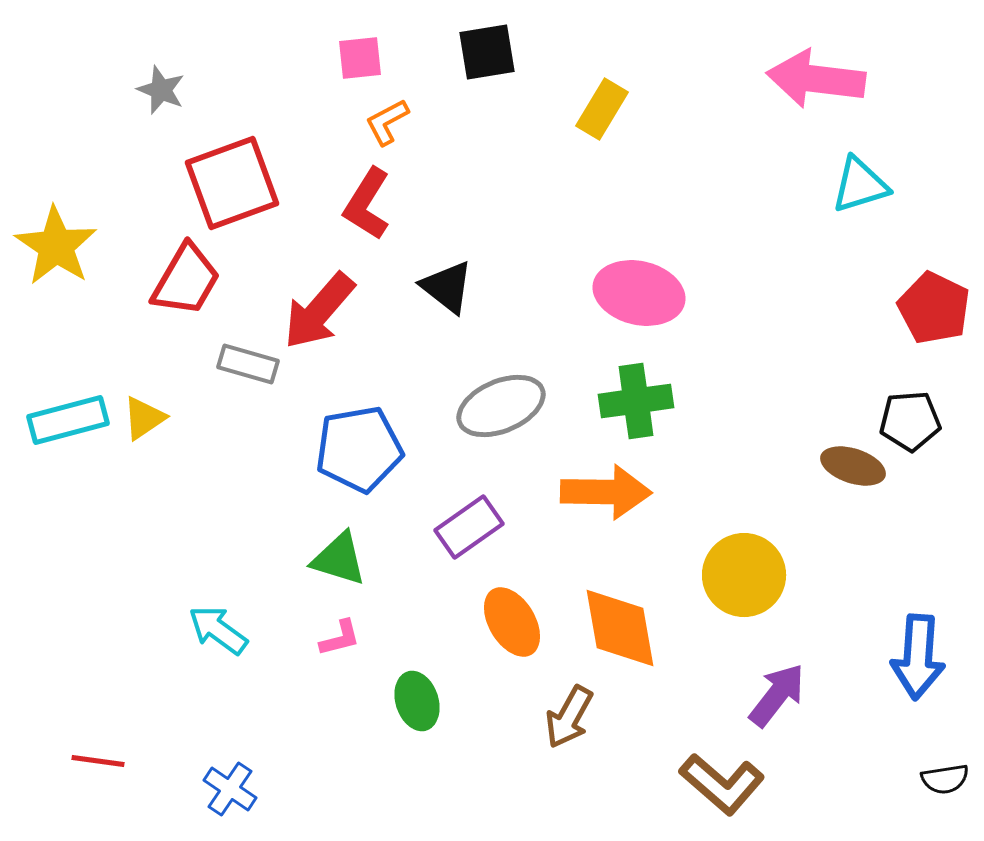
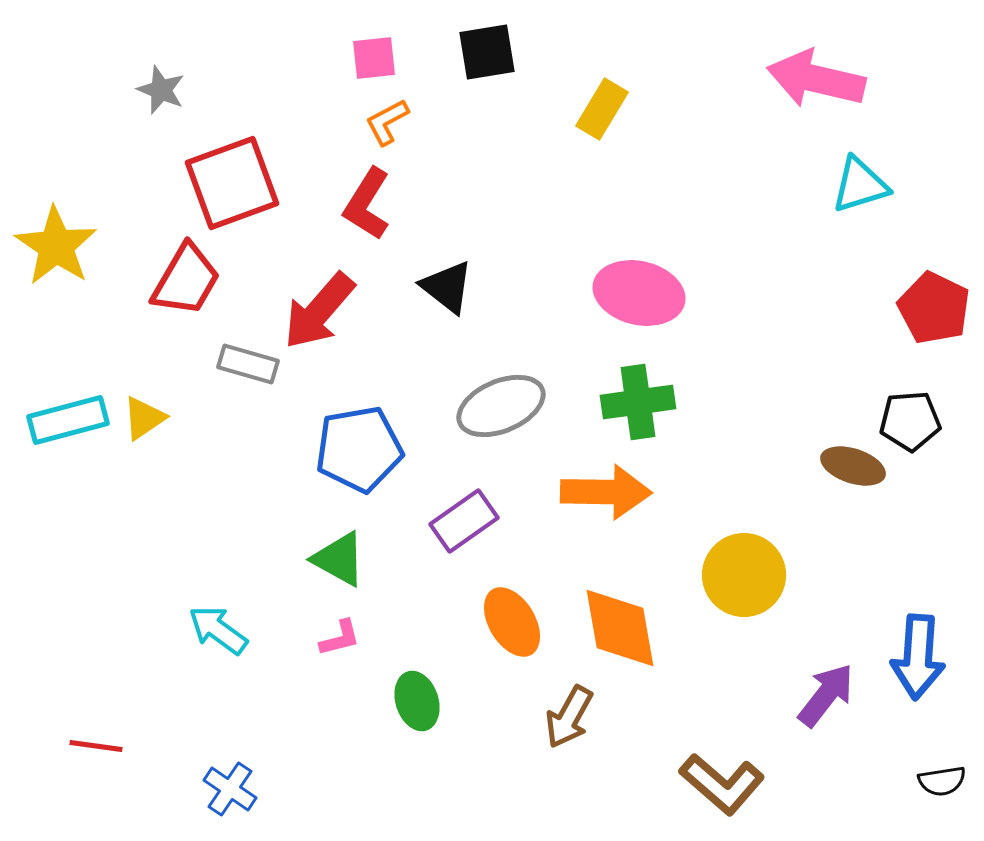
pink square: moved 14 px right
pink arrow: rotated 6 degrees clockwise
green cross: moved 2 px right, 1 px down
purple rectangle: moved 5 px left, 6 px up
green triangle: rotated 12 degrees clockwise
purple arrow: moved 49 px right
red line: moved 2 px left, 15 px up
black semicircle: moved 3 px left, 2 px down
